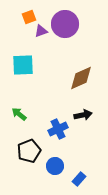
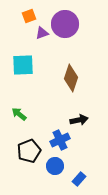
orange square: moved 1 px up
purple triangle: moved 1 px right, 2 px down
brown diamond: moved 10 px left; rotated 48 degrees counterclockwise
black arrow: moved 4 px left, 5 px down
blue cross: moved 2 px right, 11 px down
